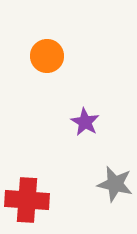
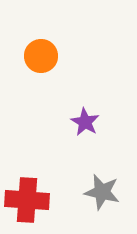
orange circle: moved 6 px left
gray star: moved 13 px left, 8 px down
